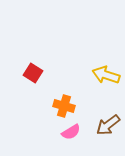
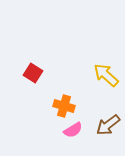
yellow arrow: rotated 24 degrees clockwise
pink semicircle: moved 2 px right, 2 px up
